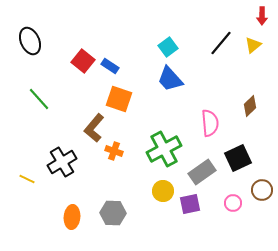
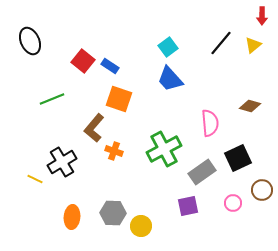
green line: moved 13 px right; rotated 70 degrees counterclockwise
brown diamond: rotated 60 degrees clockwise
yellow line: moved 8 px right
yellow circle: moved 22 px left, 35 px down
purple square: moved 2 px left, 2 px down
